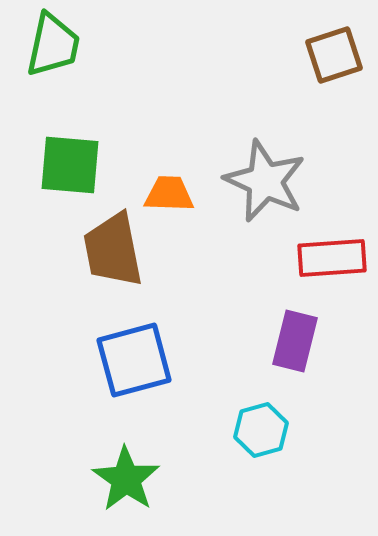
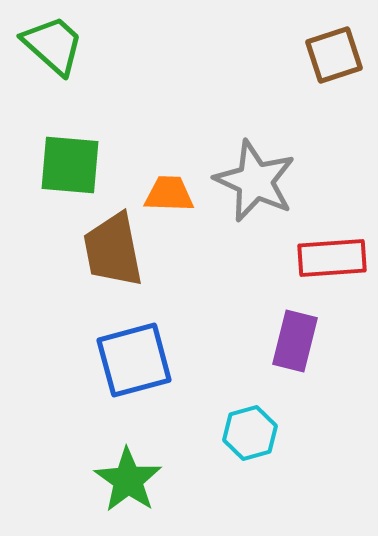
green trapezoid: rotated 60 degrees counterclockwise
gray star: moved 10 px left
cyan hexagon: moved 11 px left, 3 px down
green star: moved 2 px right, 1 px down
